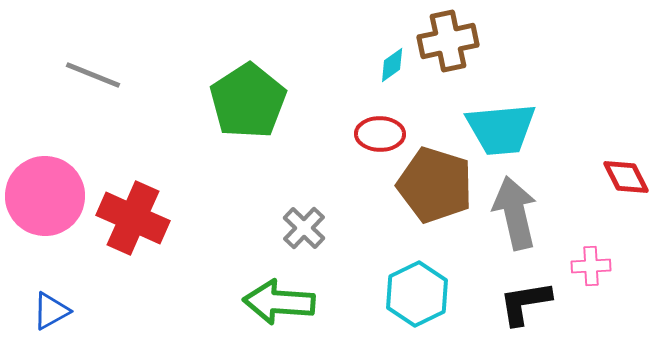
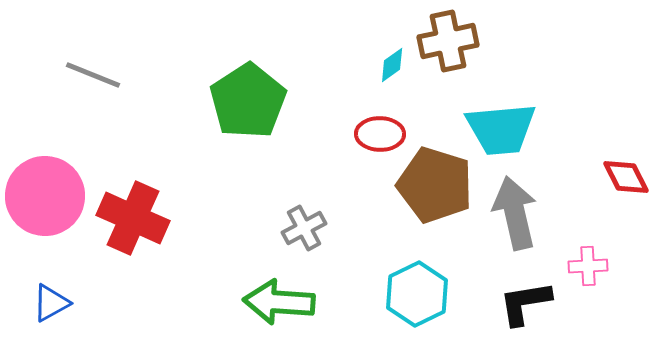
gray cross: rotated 18 degrees clockwise
pink cross: moved 3 px left
blue triangle: moved 8 px up
